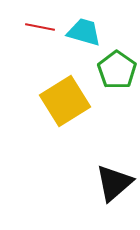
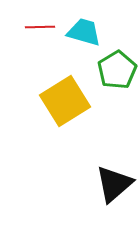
red line: rotated 12 degrees counterclockwise
green pentagon: rotated 6 degrees clockwise
black triangle: moved 1 px down
